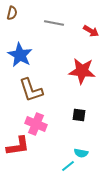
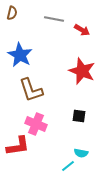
gray line: moved 4 px up
red arrow: moved 9 px left, 1 px up
red star: rotated 16 degrees clockwise
black square: moved 1 px down
